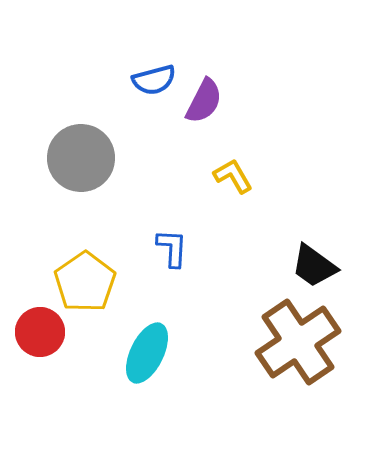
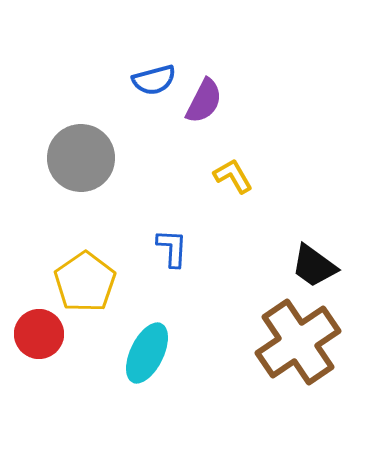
red circle: moved 1 px left, 2 px down
